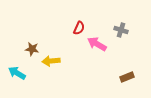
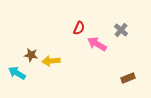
gray cross: rotated 24 degrees clockwise
brown star: moved 1 px left, 6 px down
brown rectangle: moved 1 px right, 1 px down
